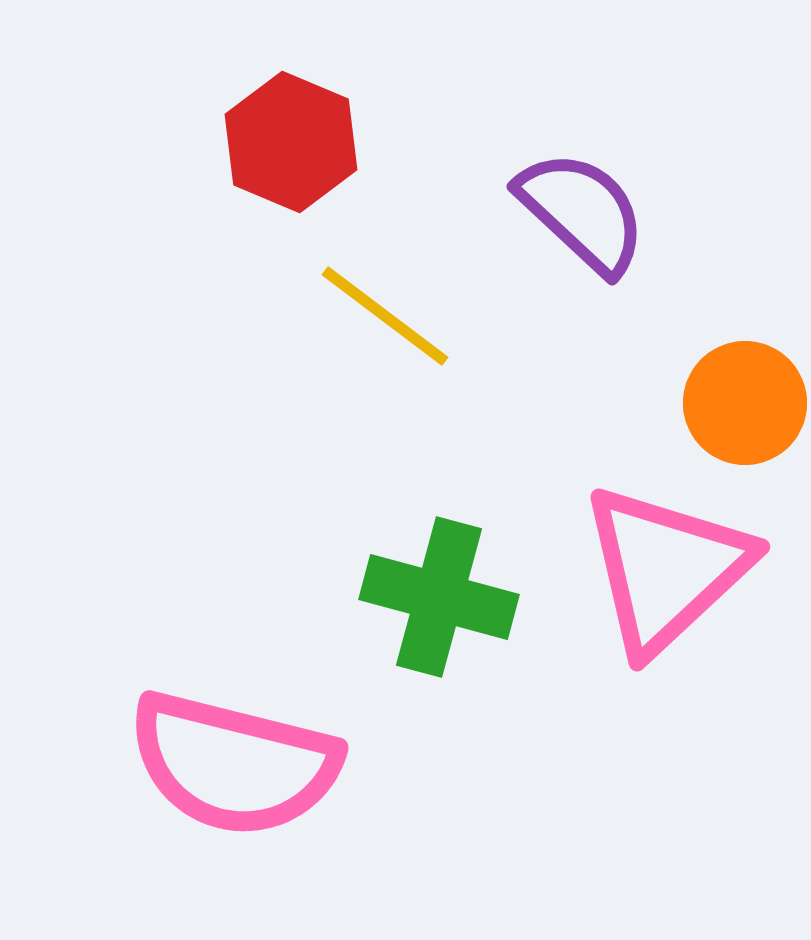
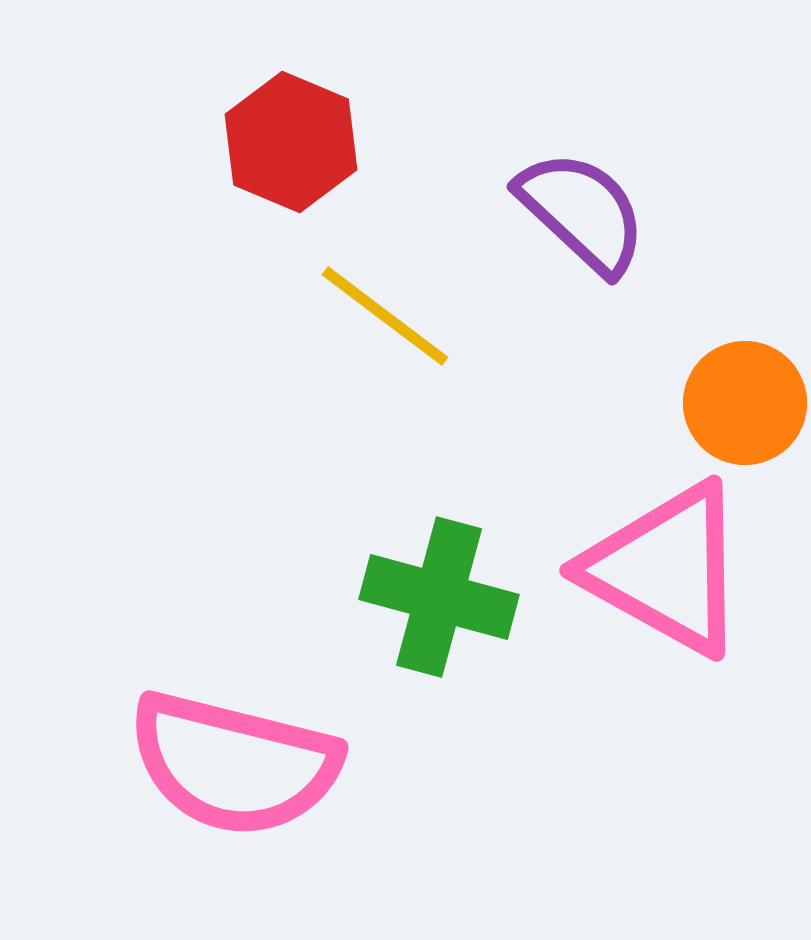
pink triangle: rotated 48 degrees counterclockwise
